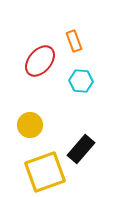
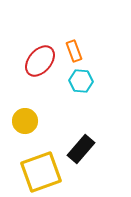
orange rectangle: moved 10 px down
yellow circle: moved 5 px left, 4 px up
yellow square: moved 4 px left
